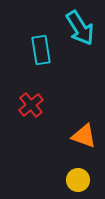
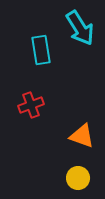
red cross: rotated 20 degrees clockwise
orange triangle: moved 2 px left
yellow circle: moved 2 px up
